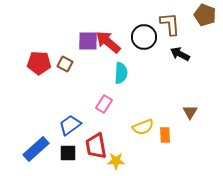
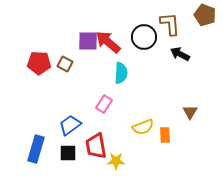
blue rectangle: rotated 32 degrees counterclockwise
